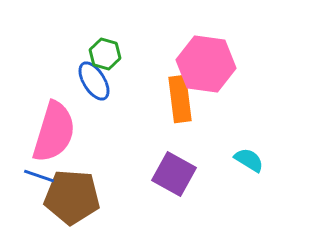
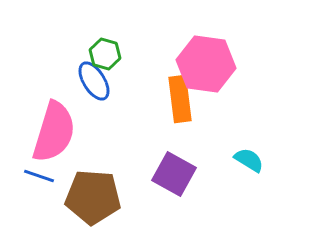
brown pentagon: moved 21 px right
